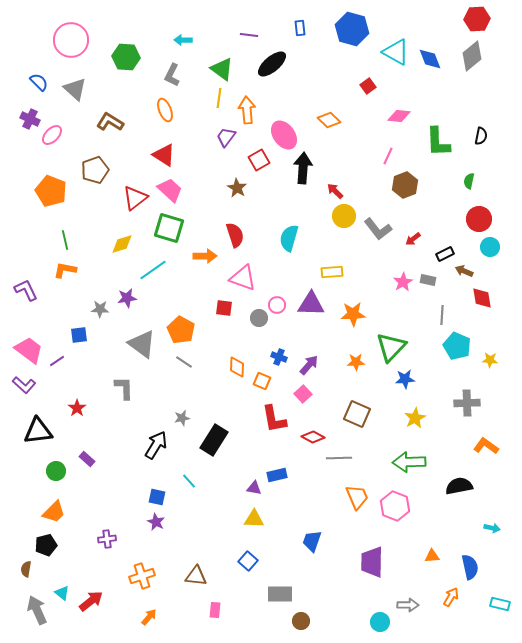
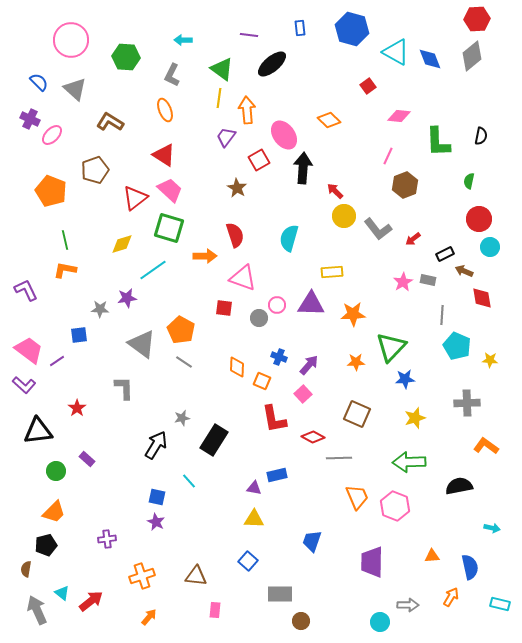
yellow star at (415, 418): rotated 10 degrees clockwise
